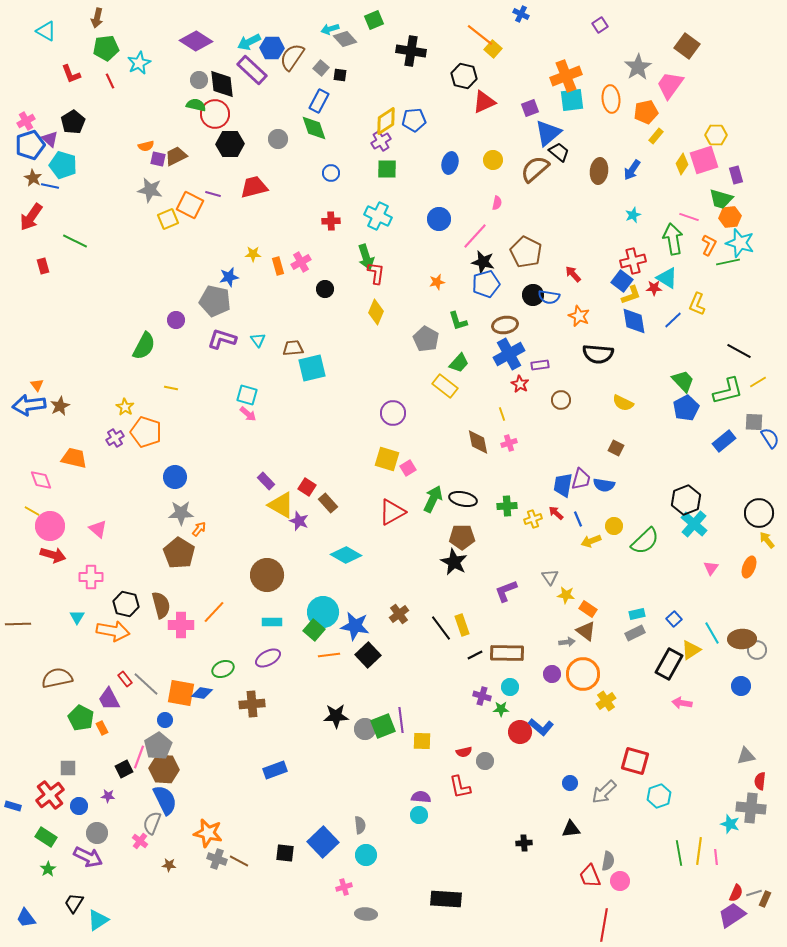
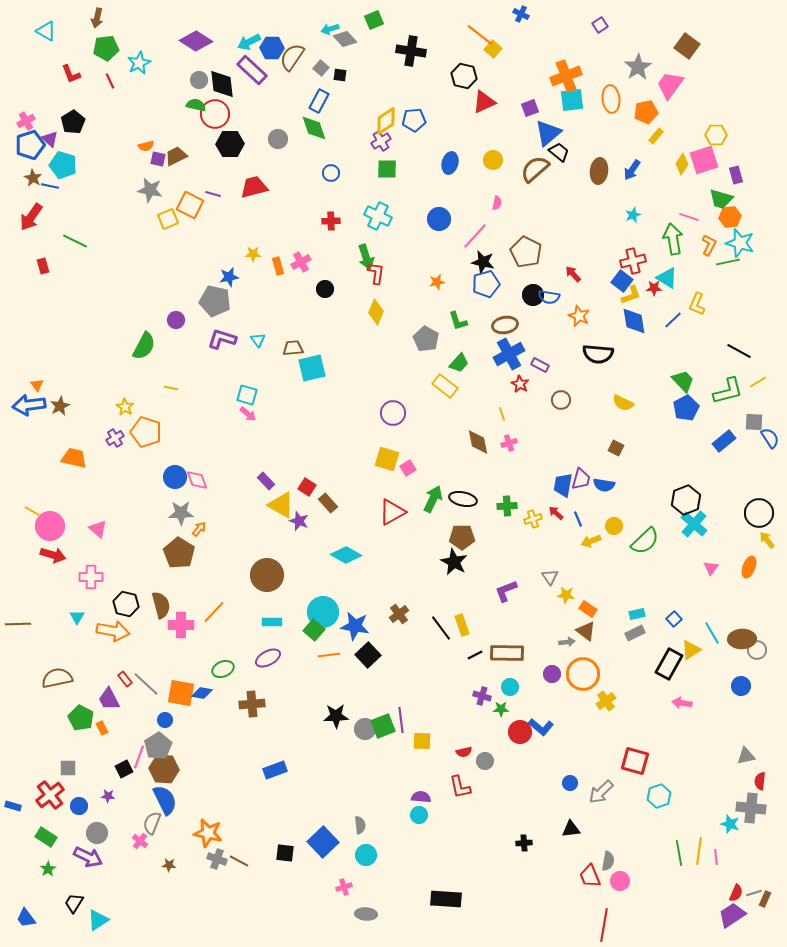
purple rectangle at (540, 365): rotated 36 degrees clockwise
pink diamond at (41, 480): moved 156 px right
gray arrow at (604, 792): moved 3 px left
